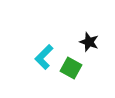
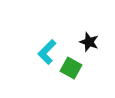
cyan L-shape: moved 3 px right, 5 px up
